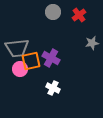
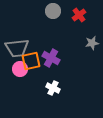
gray circle: moved 1 px up
